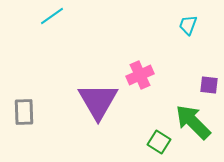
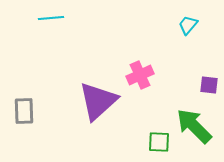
cyan line: moved 1 px left, 2 px down; rotated 30 degrees clockwise
cyan trapezoid: rotated 20 degrees clockwise
purple triangle: rotated 18 degrees clockwise
gray rectangle: moved 1 px up
green arrow: moved 1 px right, 4 px down
green square: rotated 30 degrees counterclockwise
